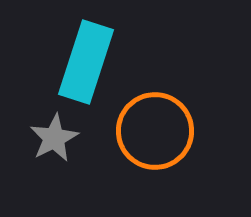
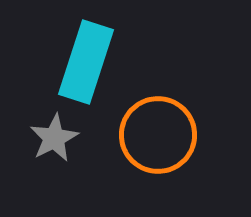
orange circle: moved 3 px right, 4 px down
